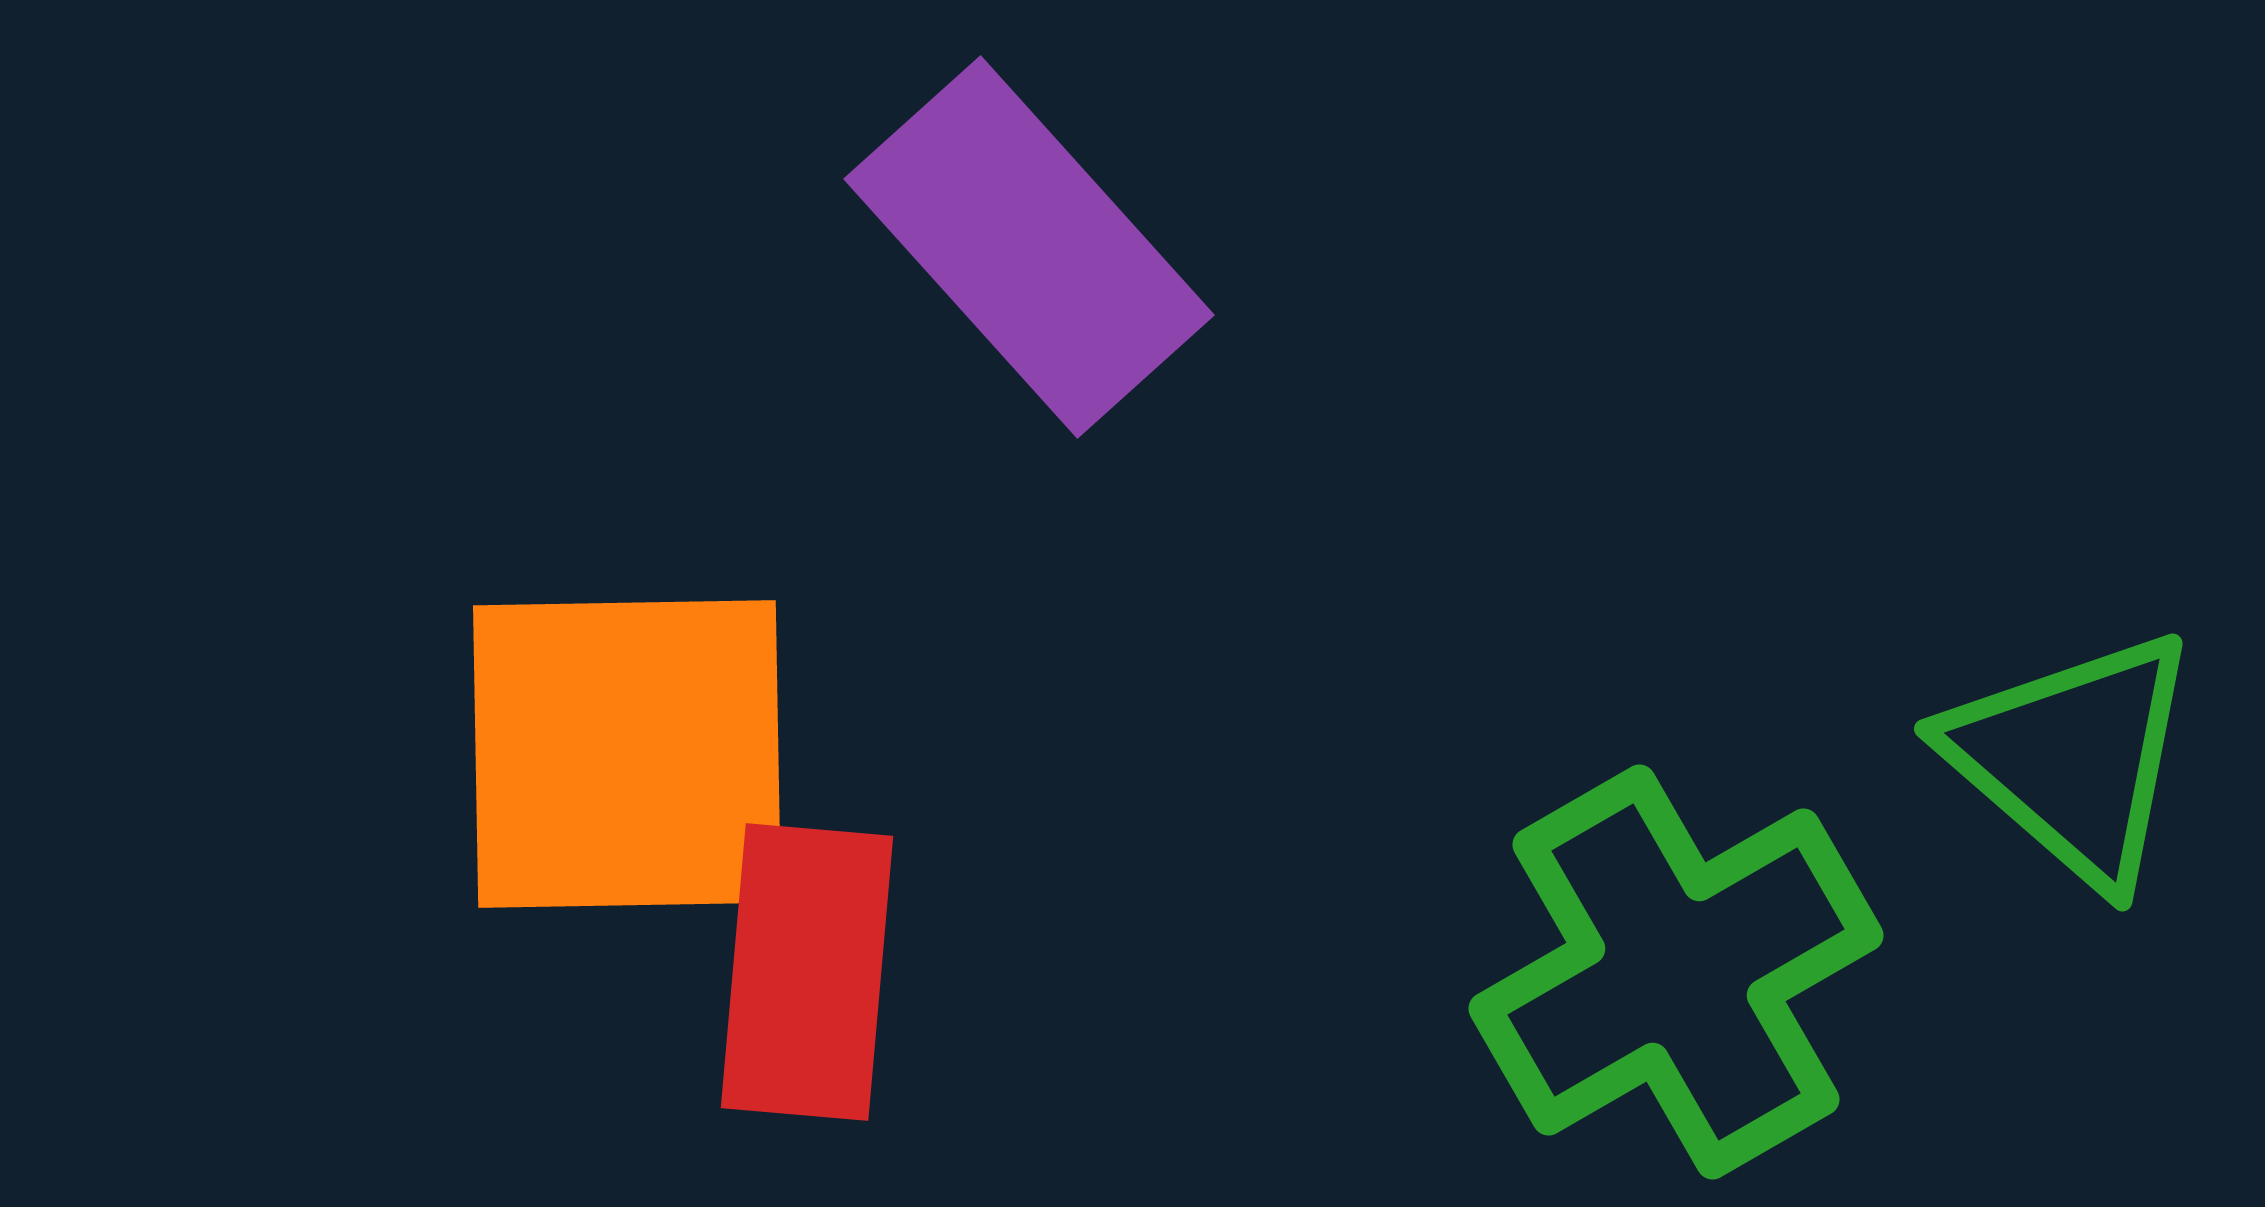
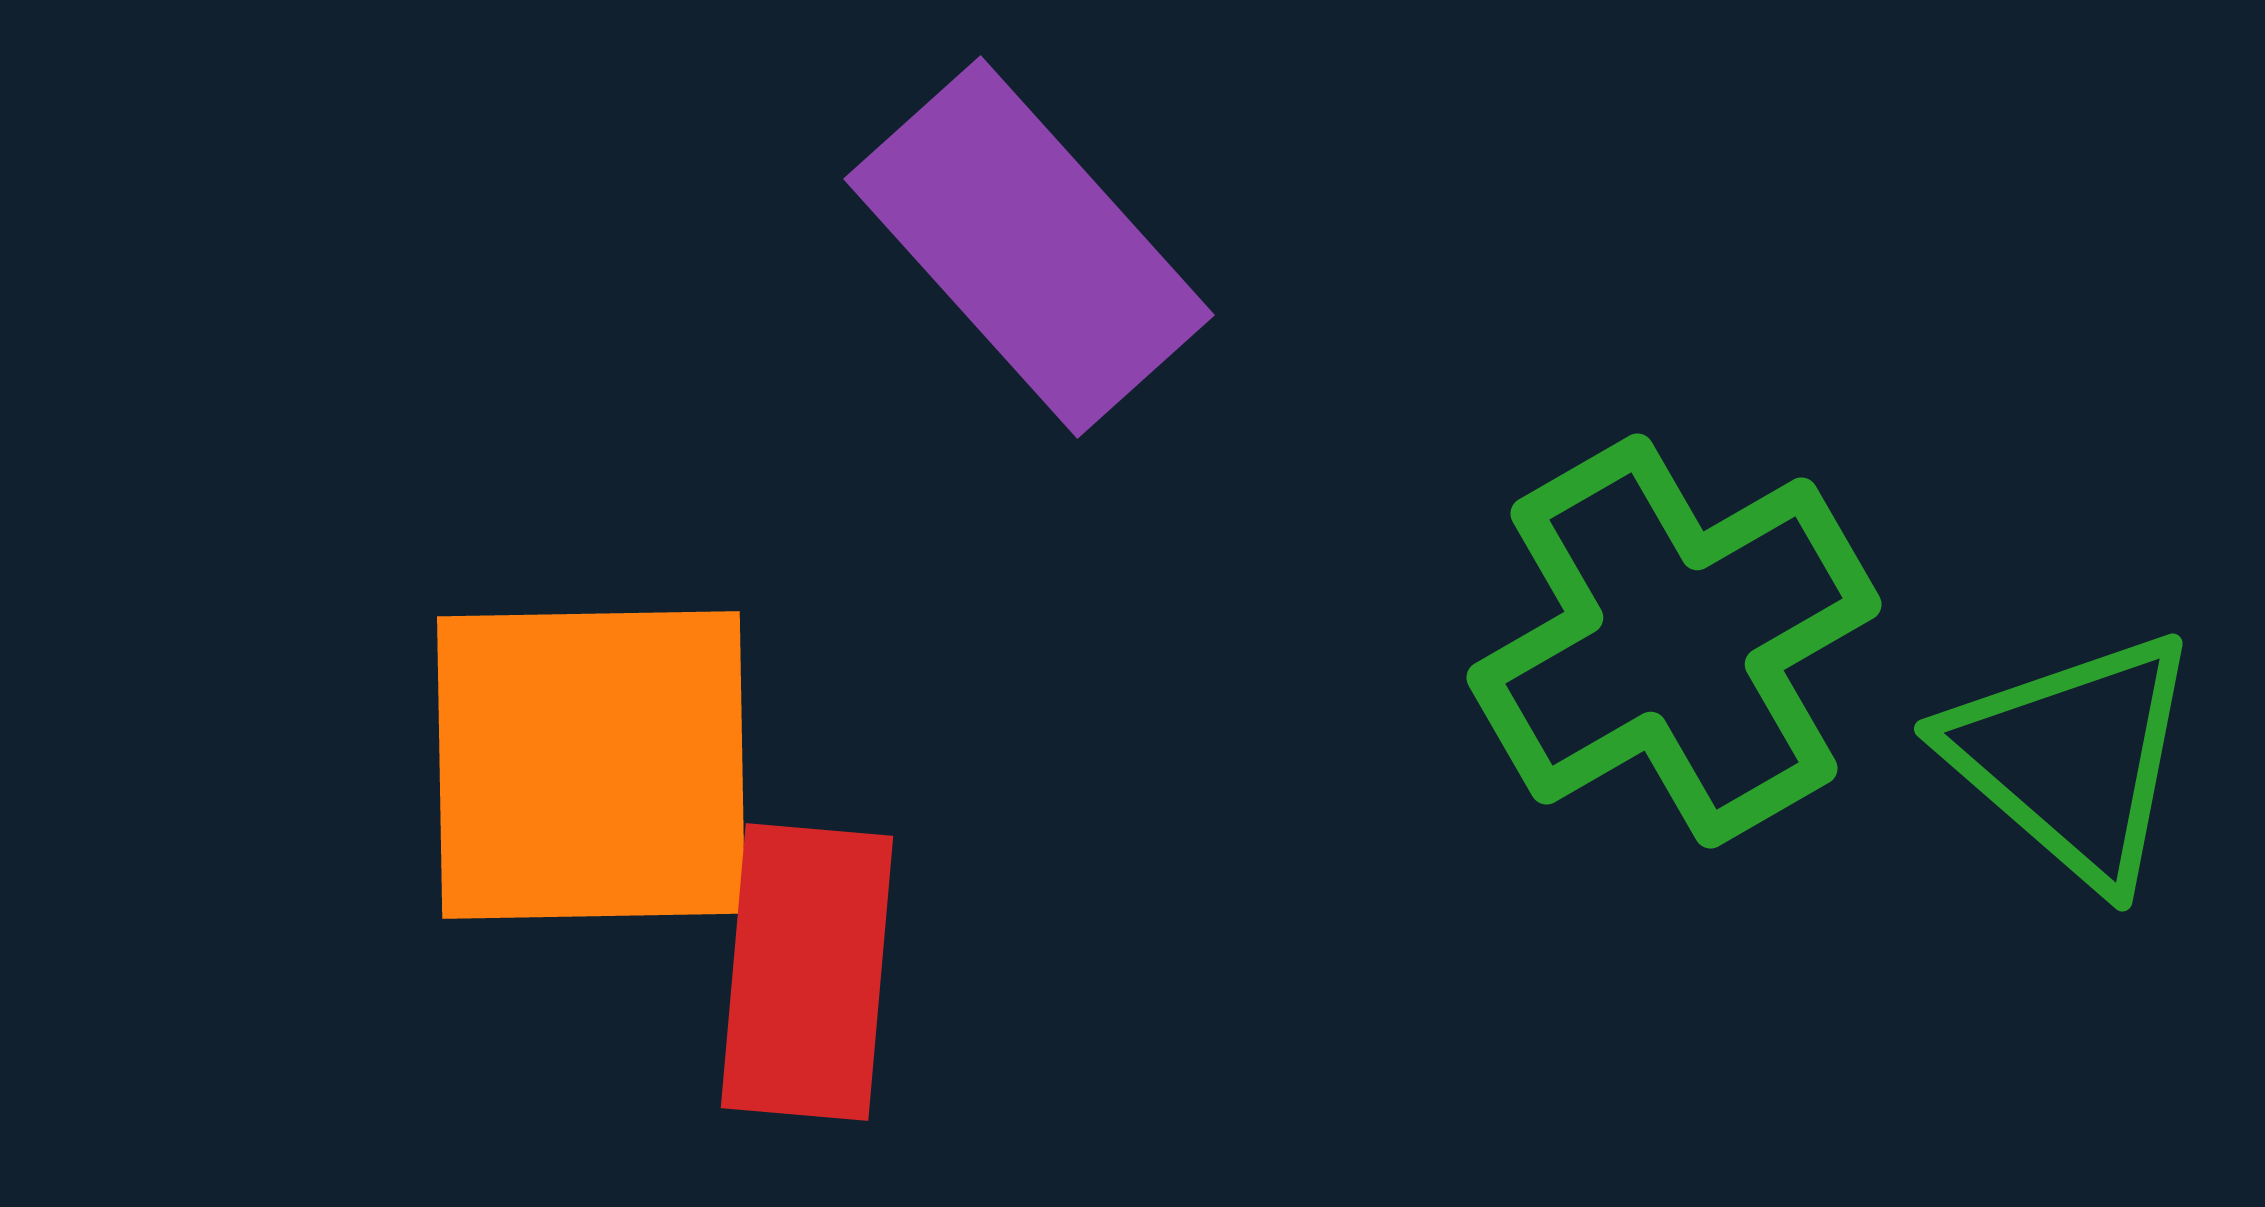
orange square: moved 36 px left, 11 px down
green cross: moved 2 px left, 331 px up
